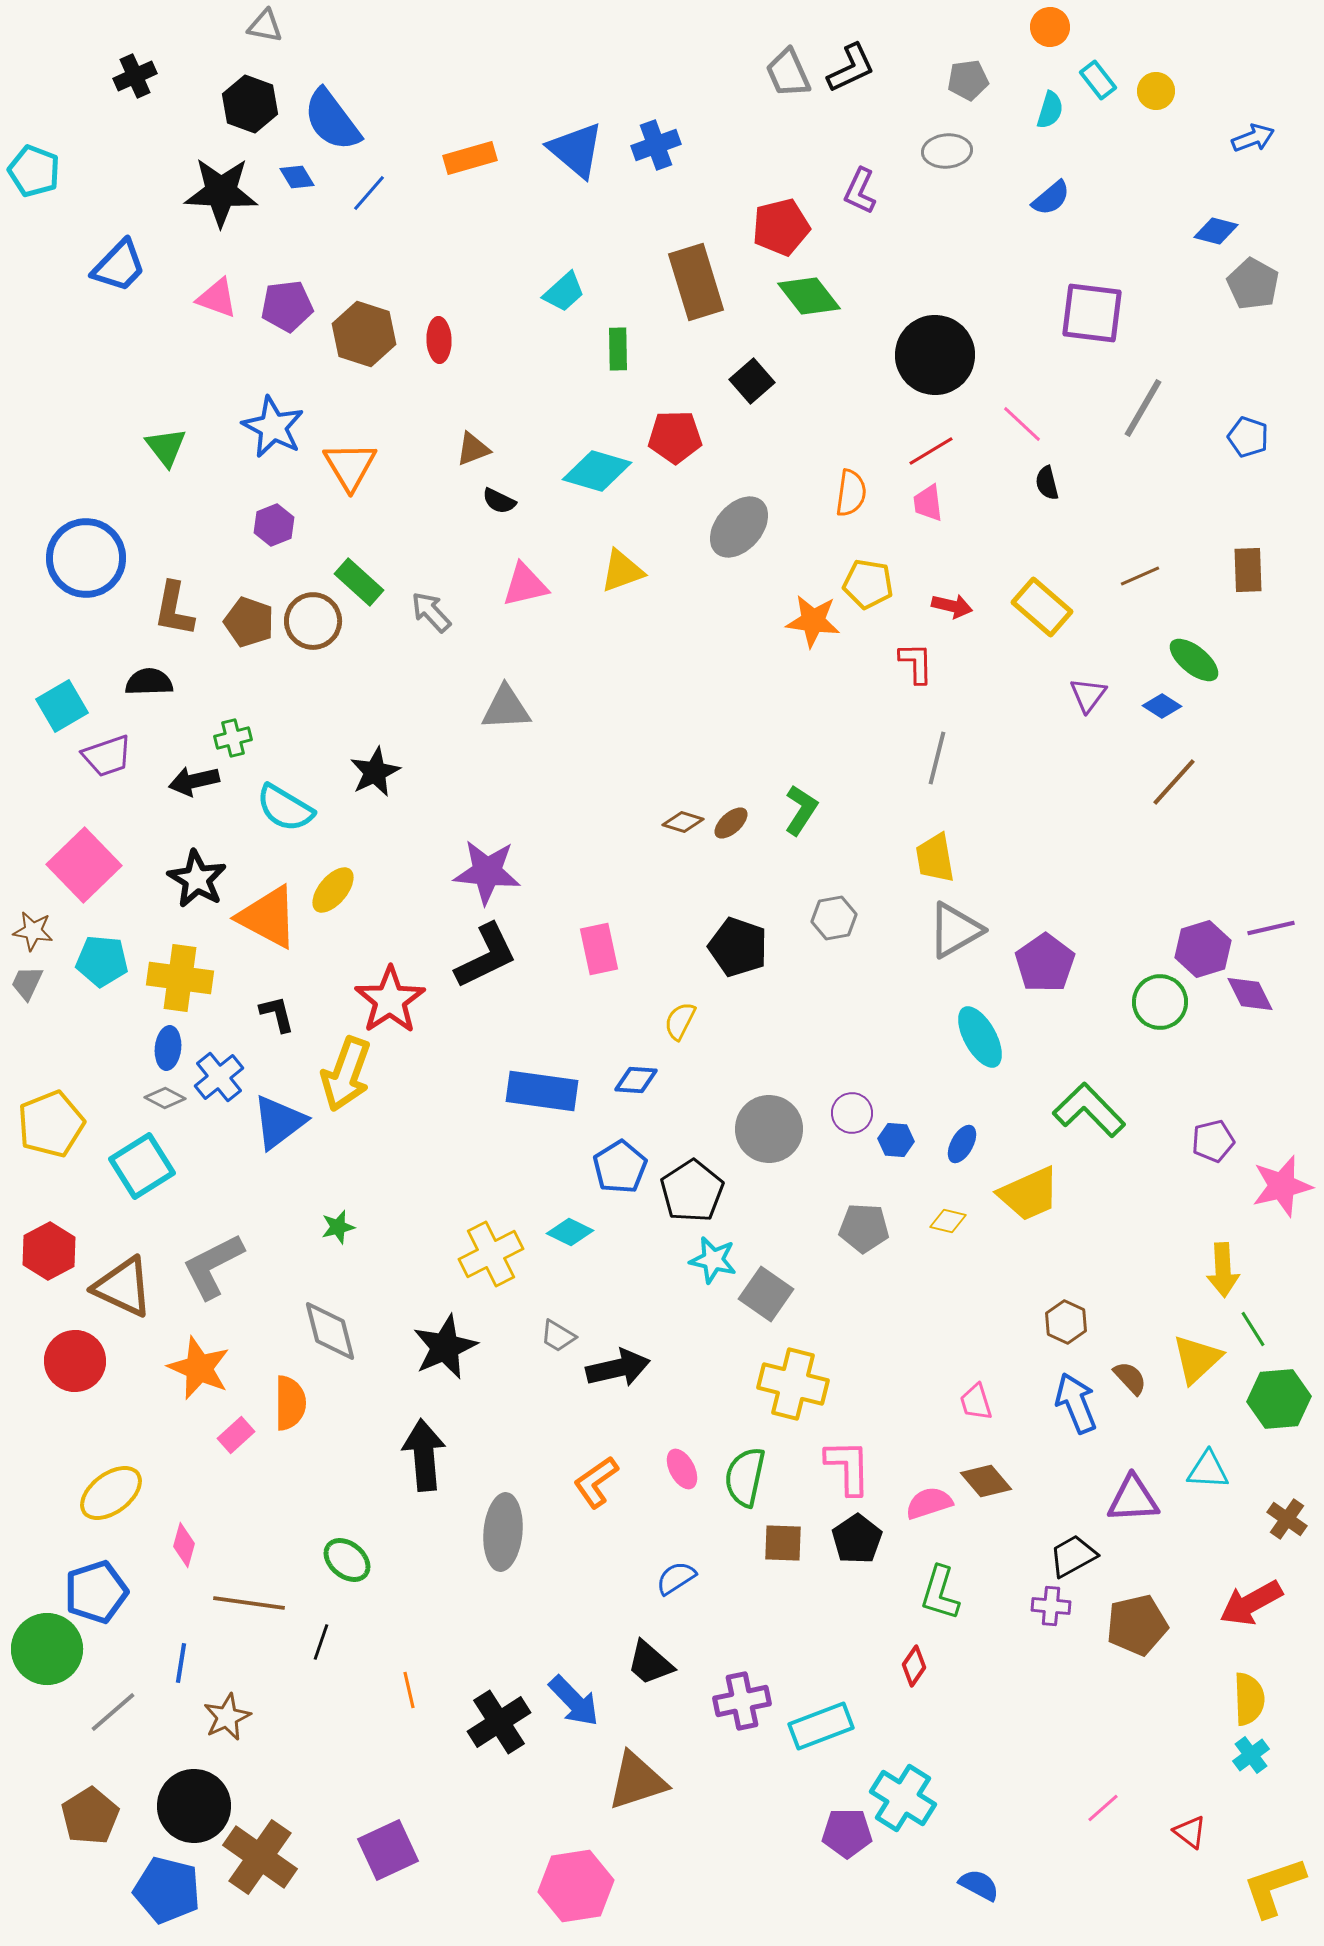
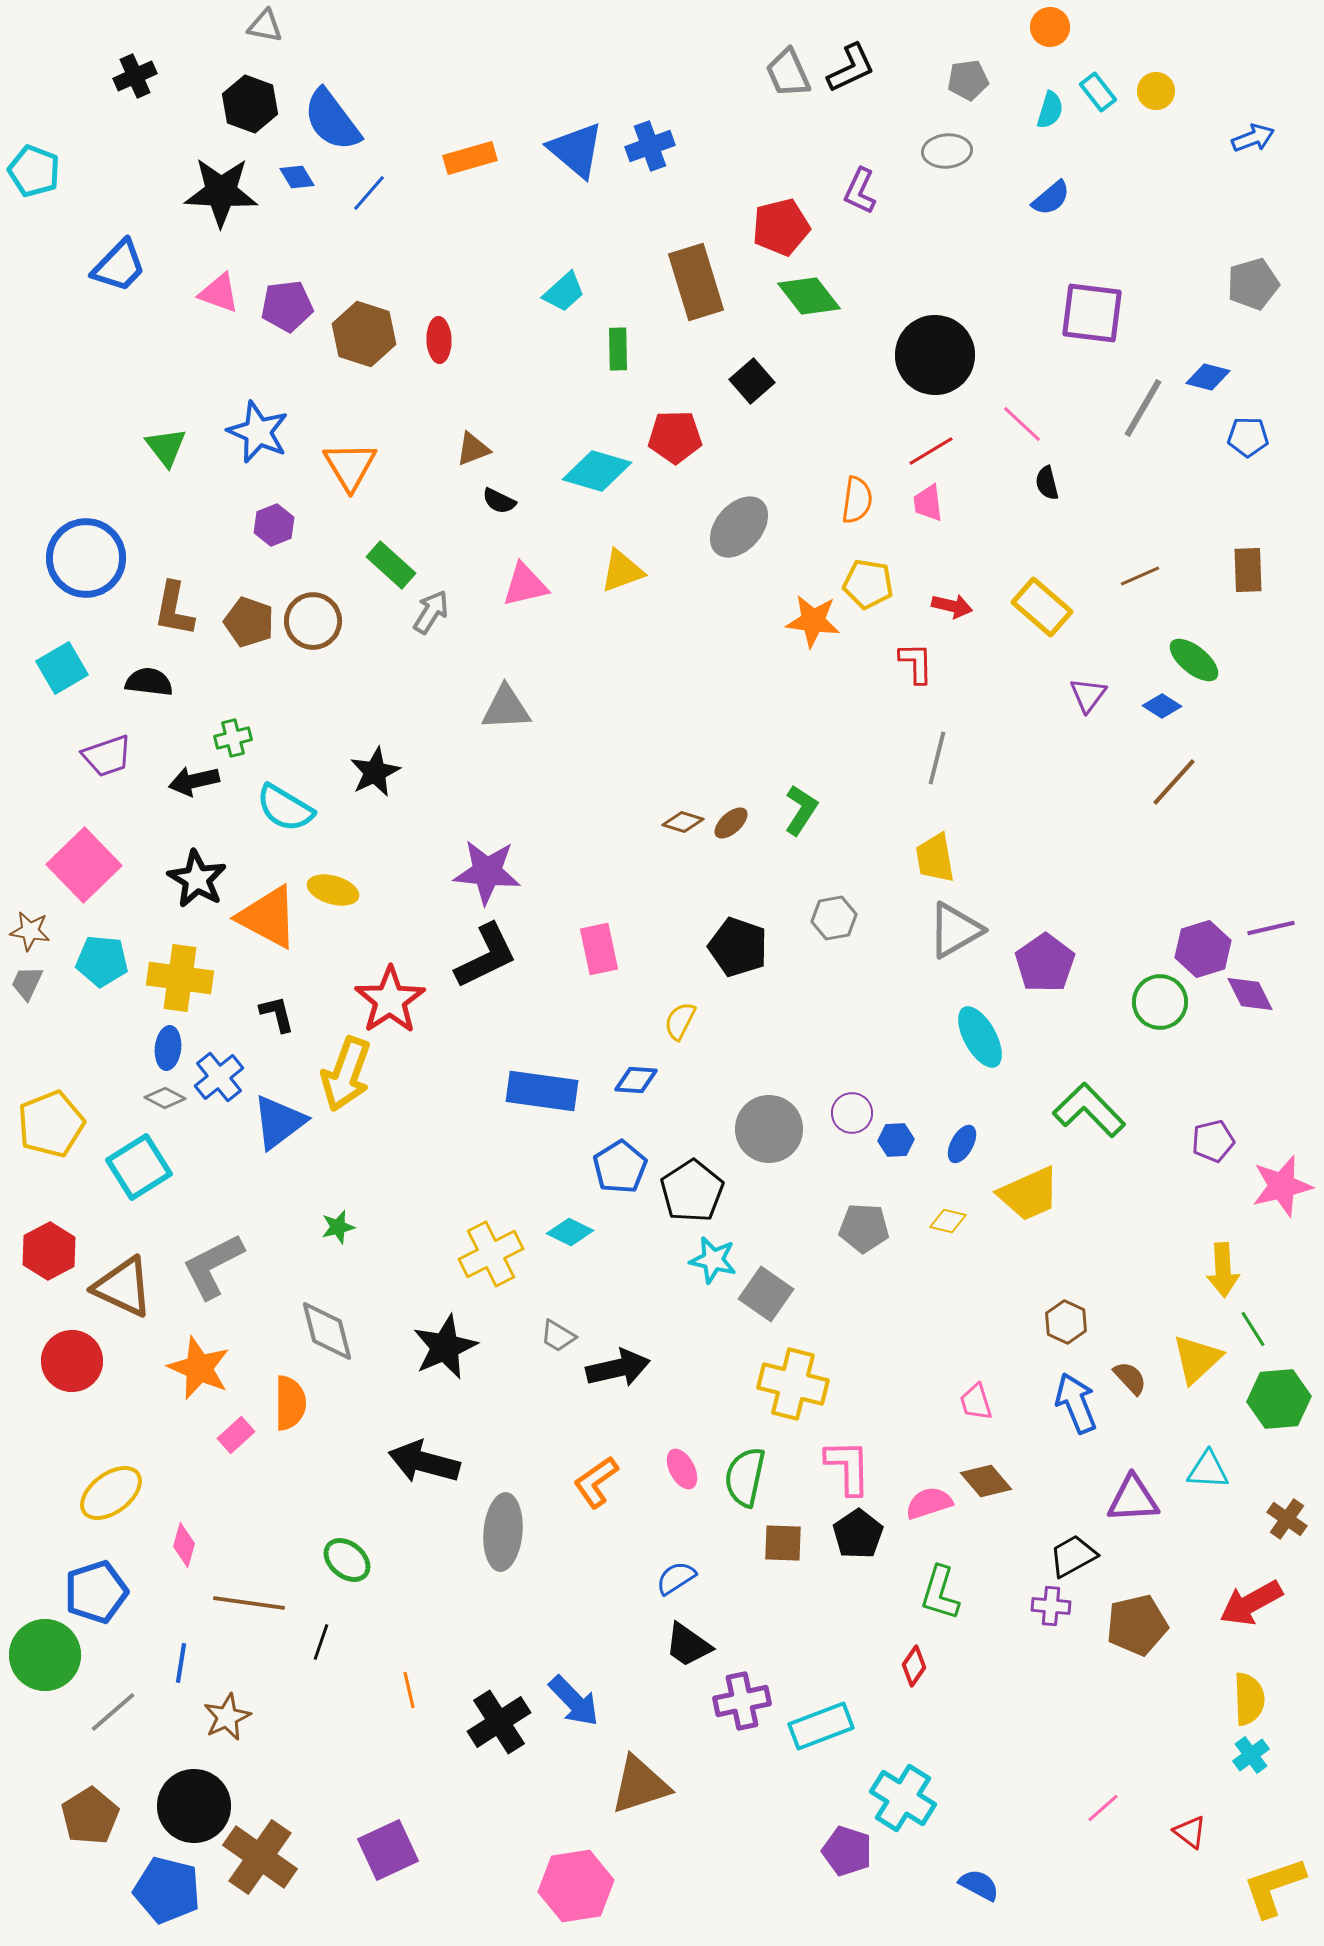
cyan rectangle at (1098, 80): moved 12 px down
blue cross at (656, 145): moved 6 px left, 1 px down
blue diamond at (1216, 231): moved 8 px left, 146 px down
gray pentagon at (1253, 284): rotated 27 degrees clockwise
pink triangle at (217, 298): moved 2 px right, 5 px up
blue star at (273, 427): moved 15 px left, 5 px down; rotated 4 degrees counterclockwise
blue pentagon at (1248, 437): rotated 18 degrees counterclockwise
orange semicircle at (851, 493): moved 6 px right, 7 px down
green rectangle at (359, 582): moved 32 px right, 17 px up
gray arrow at (431, 612): rotated 75 degrees clockwise
black semicircle at (149, 682): rotated 9 degrees clockwise
cyan square at (62, 706): moved 38 px up
yellow ellipse at (333, 890): rotated 66 degrees clockwise
brown star at (33, 931): moved 3 px left
blue hexagon at (896, 1140): rotated 8 degrees counterclockwise
cyan square at (142, 1166): moved 3 px left, 1 px down
gray diamond at (330, 1331): moved 3 px left
red circle at (75, 1361): moved 3 px left
black arrow at (424, 1455): moved 7 px down; rotated 70 degrees counterclockwise
black pentagon at (857, 1539): moved 1 px right, 5 px up
green circle at (47, 1649): moved 2 px left, 6 px down
black trapezoid at (650, 1663): moved 38 px right, 18 px up; rotated 6 degrees counterclockwise
brown triangle at (637, 1781): moved 3 px right, 4 px down
purple pentagon at (847, 1833): moved 18 px down; rotated 18 degrees clockwise
